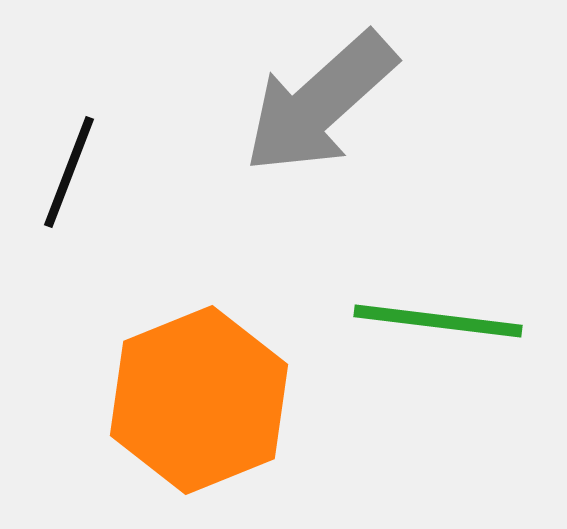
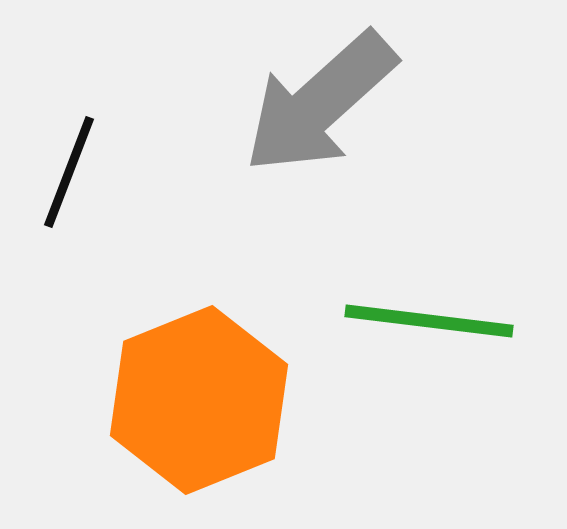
green line: moved 9 px left
